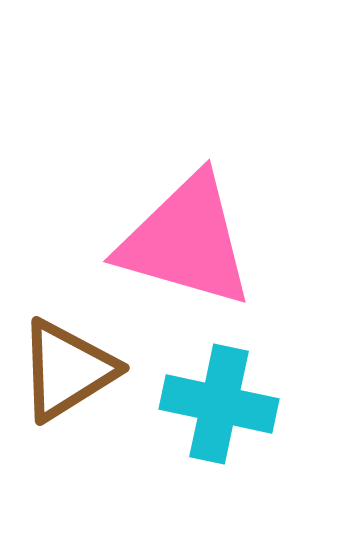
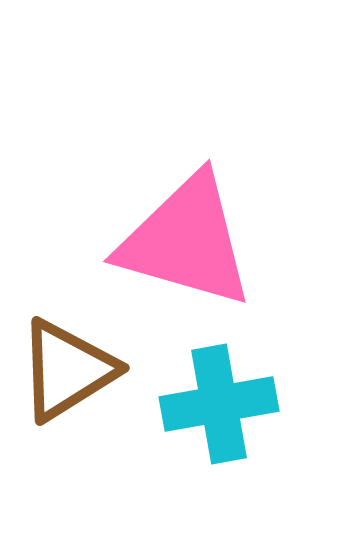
cyan cross: rotated 22 degrees counterclockwise
